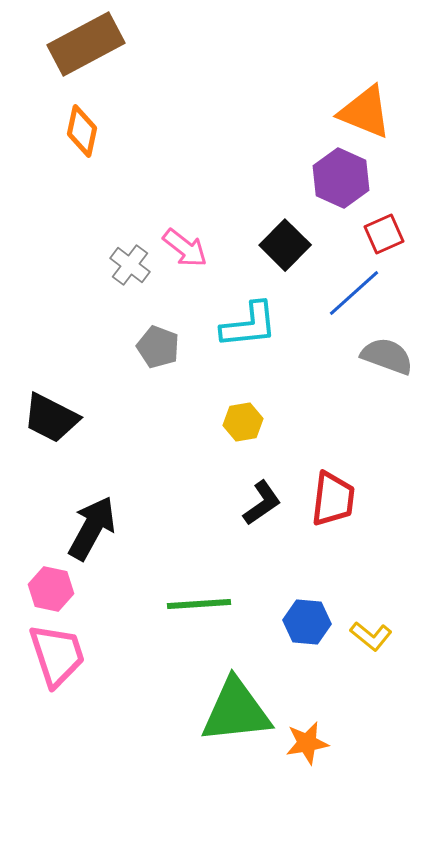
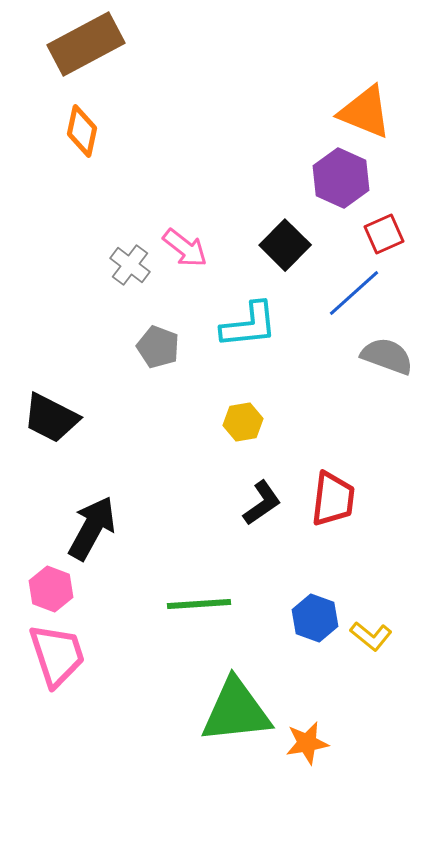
pink hexagon: rotated 9 degrees clockwise
blue hexagon: moved 8 px right, 4 px up; rotated 15 degrees clockwise
